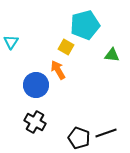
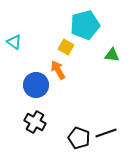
cyan triangle: moved 3 px right; rotated 28 degrees counterclockwise
